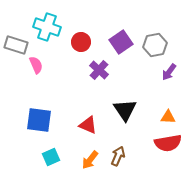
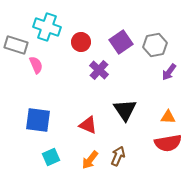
blue square: moved 1 px left
